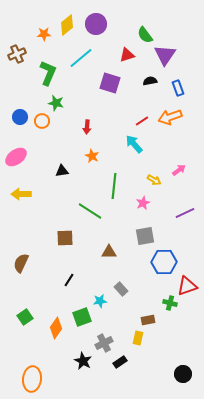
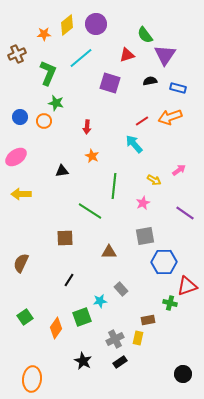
blue rectangle at (178, 88): rotated 56 degrees counterclockwise
orange circle at (42, 121): moved 2 px right
purple line at (185, 213): rotated 60 degrees clockwise
gray cross at (104, 343): moved 11 px right, 4 px up
